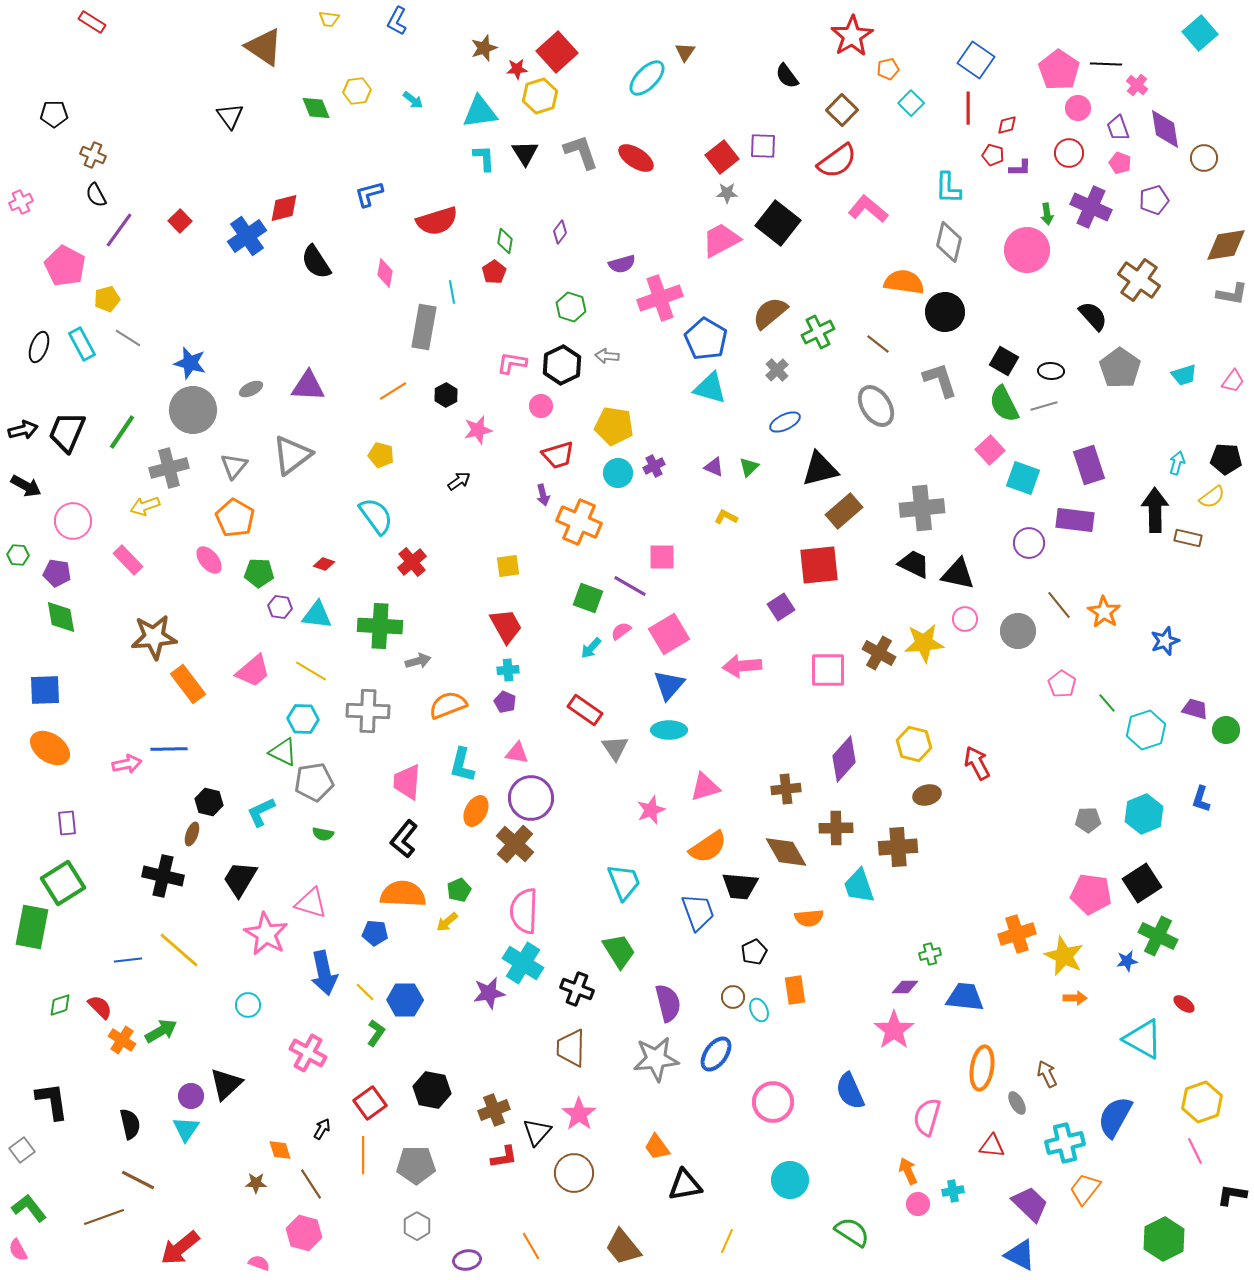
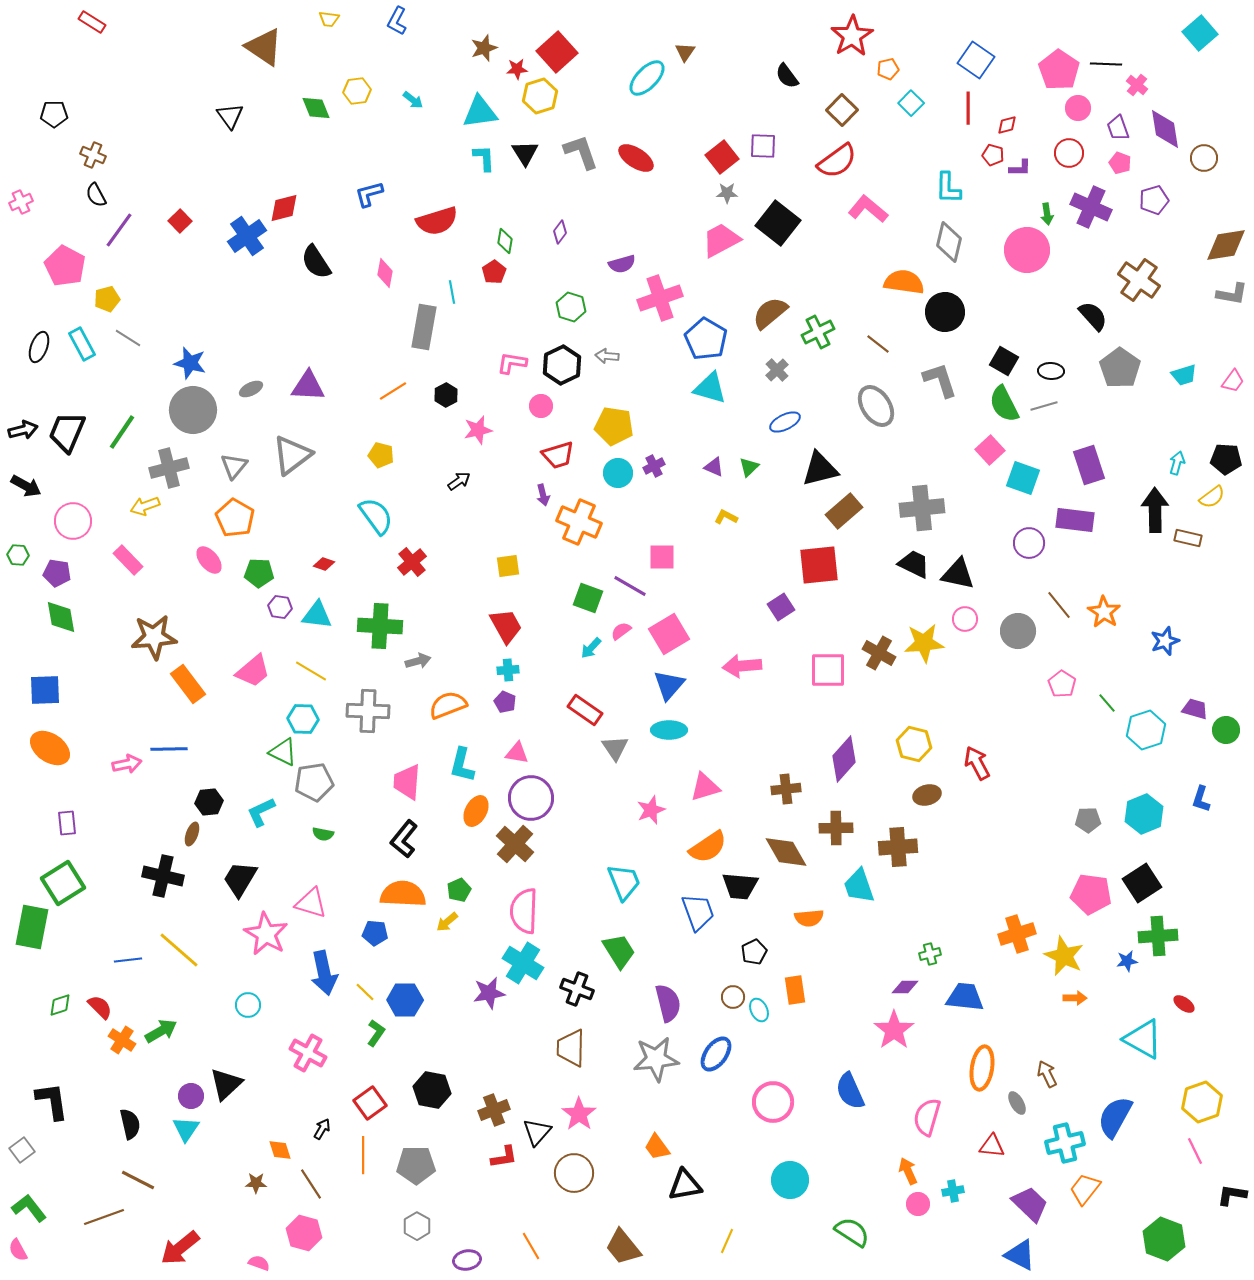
black hexagon at (209, 802): rotated 20 degrees counterclockwise
green cross at (1158, 936): rotated 30 degrees counterclockwise
green hexagon at (1164, 1239): rotated 12 degrees counterclockwise
